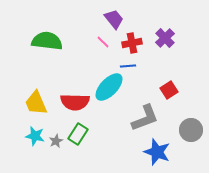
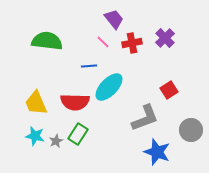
blue line: moved 39 px left
